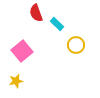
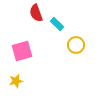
pink square: rotated 25 degrees clockwise
